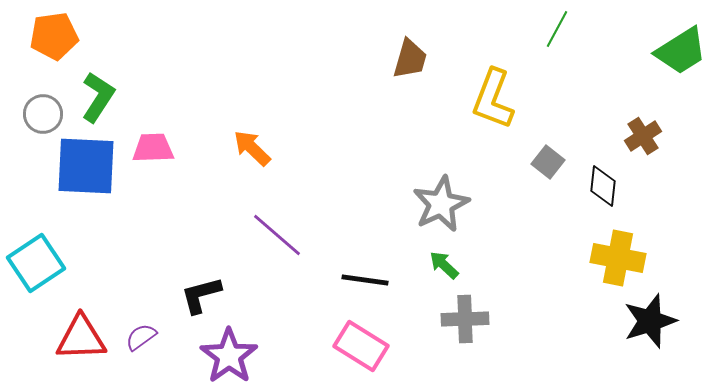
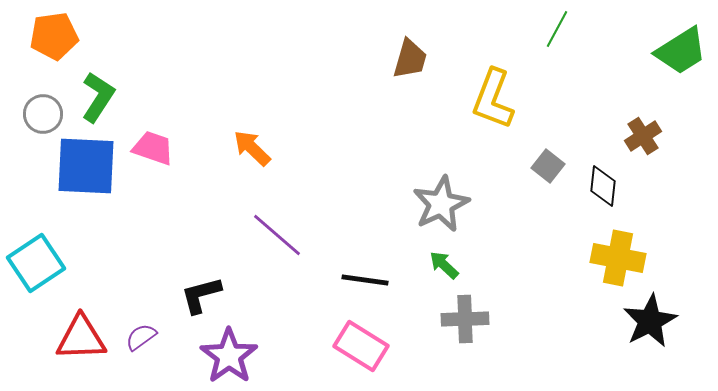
pink trapezoid: rotated 21 degrees clockwise
gray square: moved 4 px down
black star: rotated 10 degrees counterclockwise
